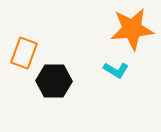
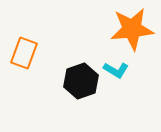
black hexagon: moved 27 px right; rotated 20 degrees counterclockwise
